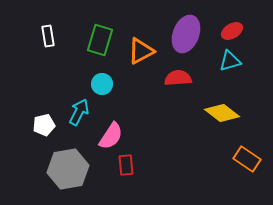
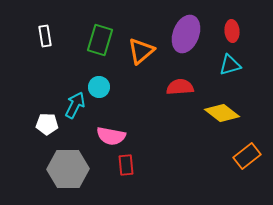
red ellipse: rotated 65 degrees counterclockwise
white rectangle: moved 3 px left
orange triangle: rotated 12 degrees counterclockwise
cyan triangle: moved 4 px down
red semicircle: moved 2 px right, 9 px down
cyan circle: moved 3 px left, 3 px down
cyan arrow: moved 4 px left, 7 px up
white pentagon: moved 3 px right, 1 px up; rotated 15 degrees clockwise
pink semicircle: rotated 68 degrees clockwise
orange rectangle: moved 3 px up; rotated 72 degrees counterclockwise
gray hexagon: rotated 9 degrees clockwise
